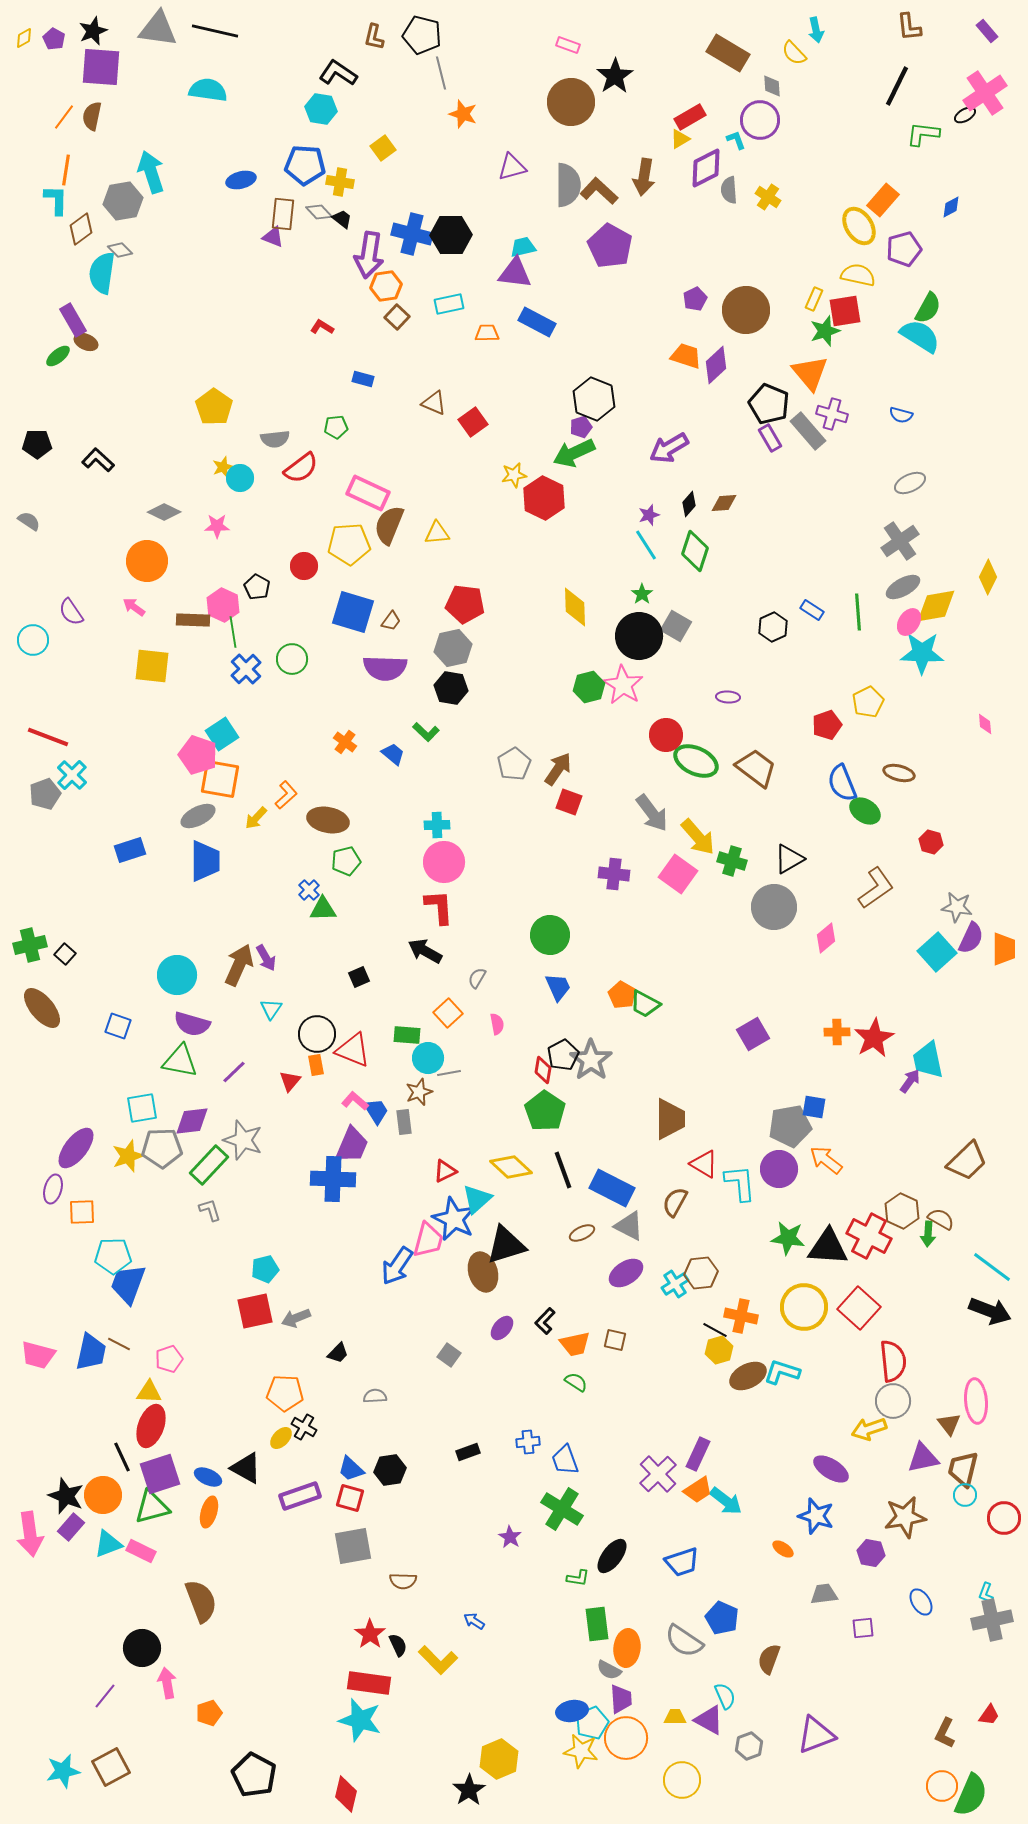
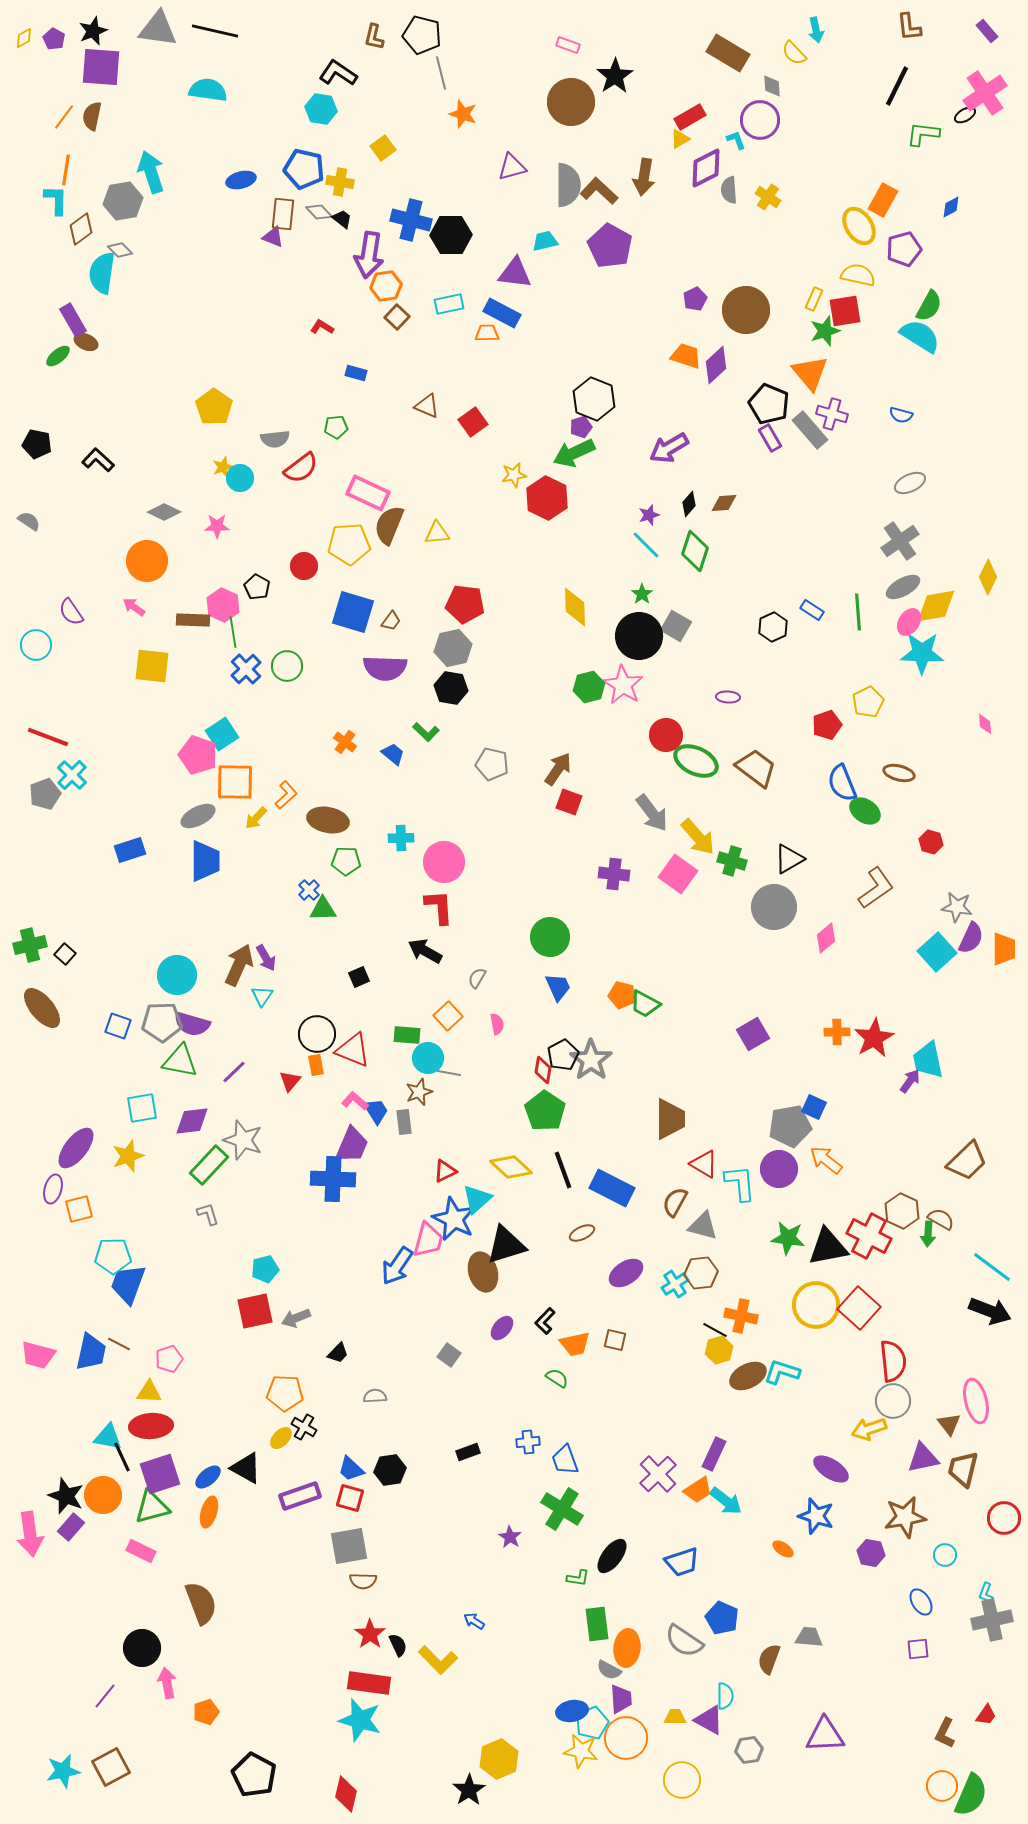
blue pentagon at (305, 165): moved 1 px left, 4 px down; rotated 9 degrees clockwise
orange rectangle at (883, 200): rotated 12 degrees counterclockwise
blue cross at (412, 234): moved 1 px left, 14 px up
cyan trapezoid at (523, 247): moved 22 px right, 6 px up
green semicircle at (928, 308): moved 1 px right, 2 px up
blue rectangle at (537, 322): moved 35 px left, 9 px up
blue rectangle at (363, 379): moved 7 px left, 6 px up
brown triangle at (434, 403): moved 7 px left, 3 px down
gray rectangle at (808, 431): moved 2 px right, 1 px up
black pentagon at (37, 444): rotated 12 degrees clockwise
red hexagon at (544, 498): moved 3 px right
cyan line at (646, 545): rotated 12 degrees counterclockwise
cyan circle at (33, 640): moved 3 px right, 5 px down
green circle at (292, 659): moved 5 px left, 7 px down
gray pentagon at (514, 764): moved 22 px left; rotated 28 degrees counterclockwise
orange square at (220, 779): moved 15 px right, 3 px down; rotated 9 degrees counterclockwise
cyan cross at (437, 825): moved 36 px left, 13 px down
green pentagon at (346, 861): rotated 16 degrees clockwise
green circle at (550, 935): moved 2 px down
orange pentagon at (622, 995): rotated 16 degrees counterclockwise
cyan triangle at (271, 1009): moved 9 px left, 13 px up
orange square at (448, 1013): moved 3 px down
gray line at (449, 1073): rotated 20 degrees clockwise
blue square at (814, 1107): rotated 15 degrees clockwise
gray pentagon at (162, 1148): moved 126 px up
gray L-shape at (210, 1210): moved 2 px left, 4 px down
orange square at (82, 1212): moved 3 px left, 3 px up; rotated 12 degrees counterclockwise
gray triangle at (629, 1226): moved 74 px right; rotated 12 degrees counterclockwise
black triangle at (828, 1247): rotated 15 degrees counterclockwise
yellow circle at (804, 1307): moved 12 px right, 2 px up
green semicircle at (576, 1382): moved 19 px left, 4 px up
pink ellipse at (976, 1401): rotated 9 degrees counterclockwise
red ellipse at (151, 1426): rotated 66 degrees clockwise
purple rectangle at (698, 1454): moved 16 px right
blue ellipse at (208, 1477): rotated 64 degrees counterclockwise
cyan circle at (965, 1495): moved 20 px left, 60 px down
cyan triangle at (108, 1544): moved 107 px up; rotated 32 degrees clockwise
gray square at (353, 1546): moved 4 px left
brown semicircle at (403, 1581): moved 40 px left
gray trapezoid at (824, 1594): moved 15 px left, 43 px down; rotated 12 degrees clockwise
brown semicircle at (201, 1601): moved 2 px down
purple square at (863, 1628): moved 55 px right, 21 px down
cyan semicircle at (725, 1696): rotated 24 degrees clockwise
orange pentagon at (209, 1713): moved 3 px left, 1 px up
red trapezoid at (989, 1715): moved 3 px left
purple triangle at (816, 1735): moved 9 px right; rotated 18 degrees clockwise
gray hexagon at (749, 1746): moved 4 px down; rotated 12 degrees clockwise
